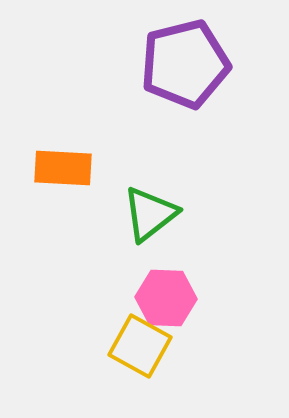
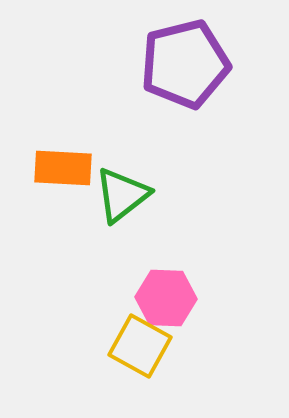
green triangle: moved 28 px left, 19 px up
